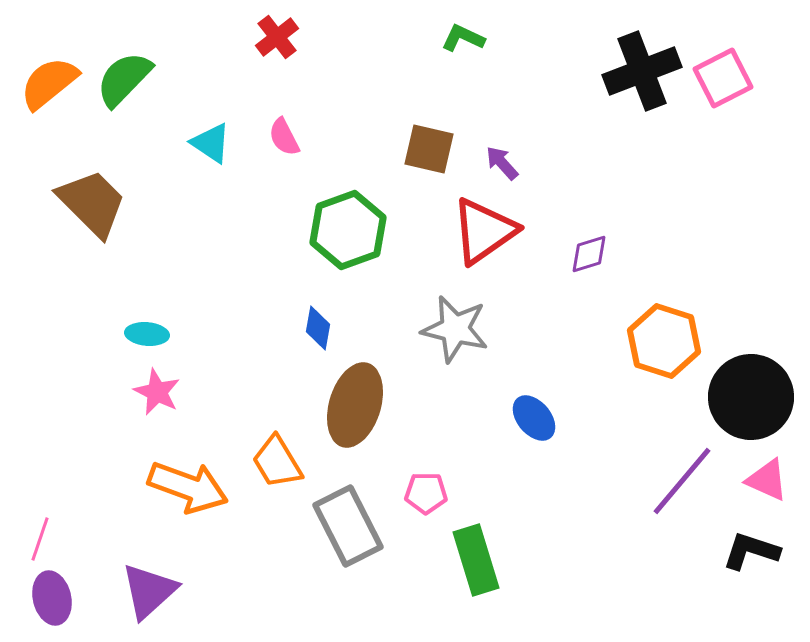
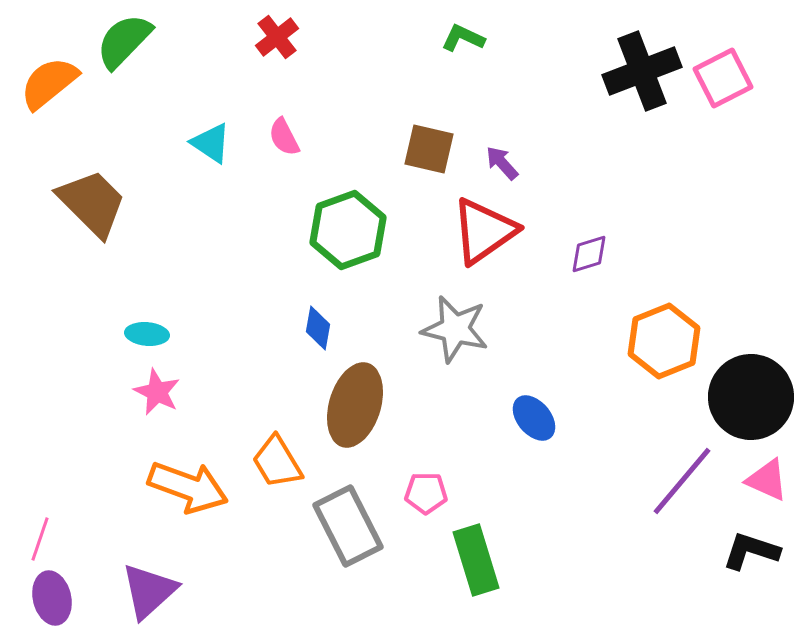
green semicircle: moved 38 px up
orange hexagon: rotated 20 degrees clockwise
